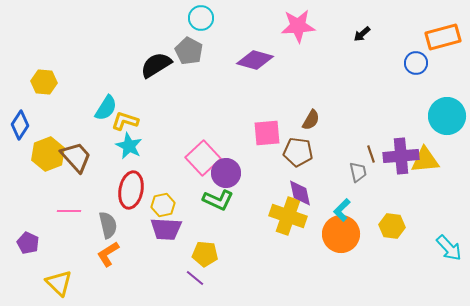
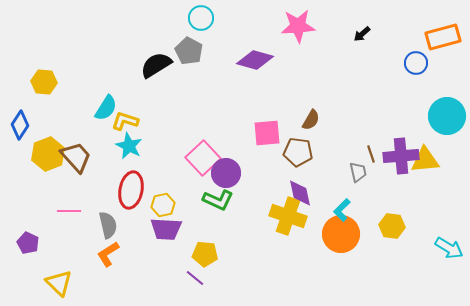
cyan arrow at (449, 248): rotated 16 degrees counterclockwise
